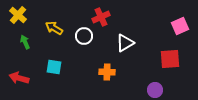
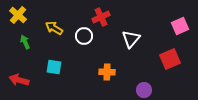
white triangle: moved 6 px right, 4 px up; rotated 18 degrees counterclockwise
red square: rotated 20 degrees counterclockwise
red arrow: moved 2 px down
purple circle: moved 11 px left
